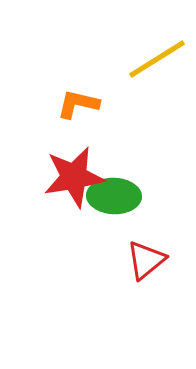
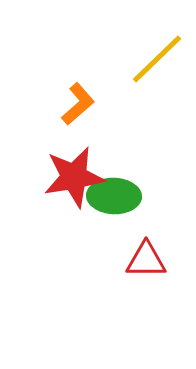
yellow line: rotated 12 degrees counterclockwise
orange L-shape: rotated 126 degrees clockwise
red triangle: rotated 39 degrees clockwise
